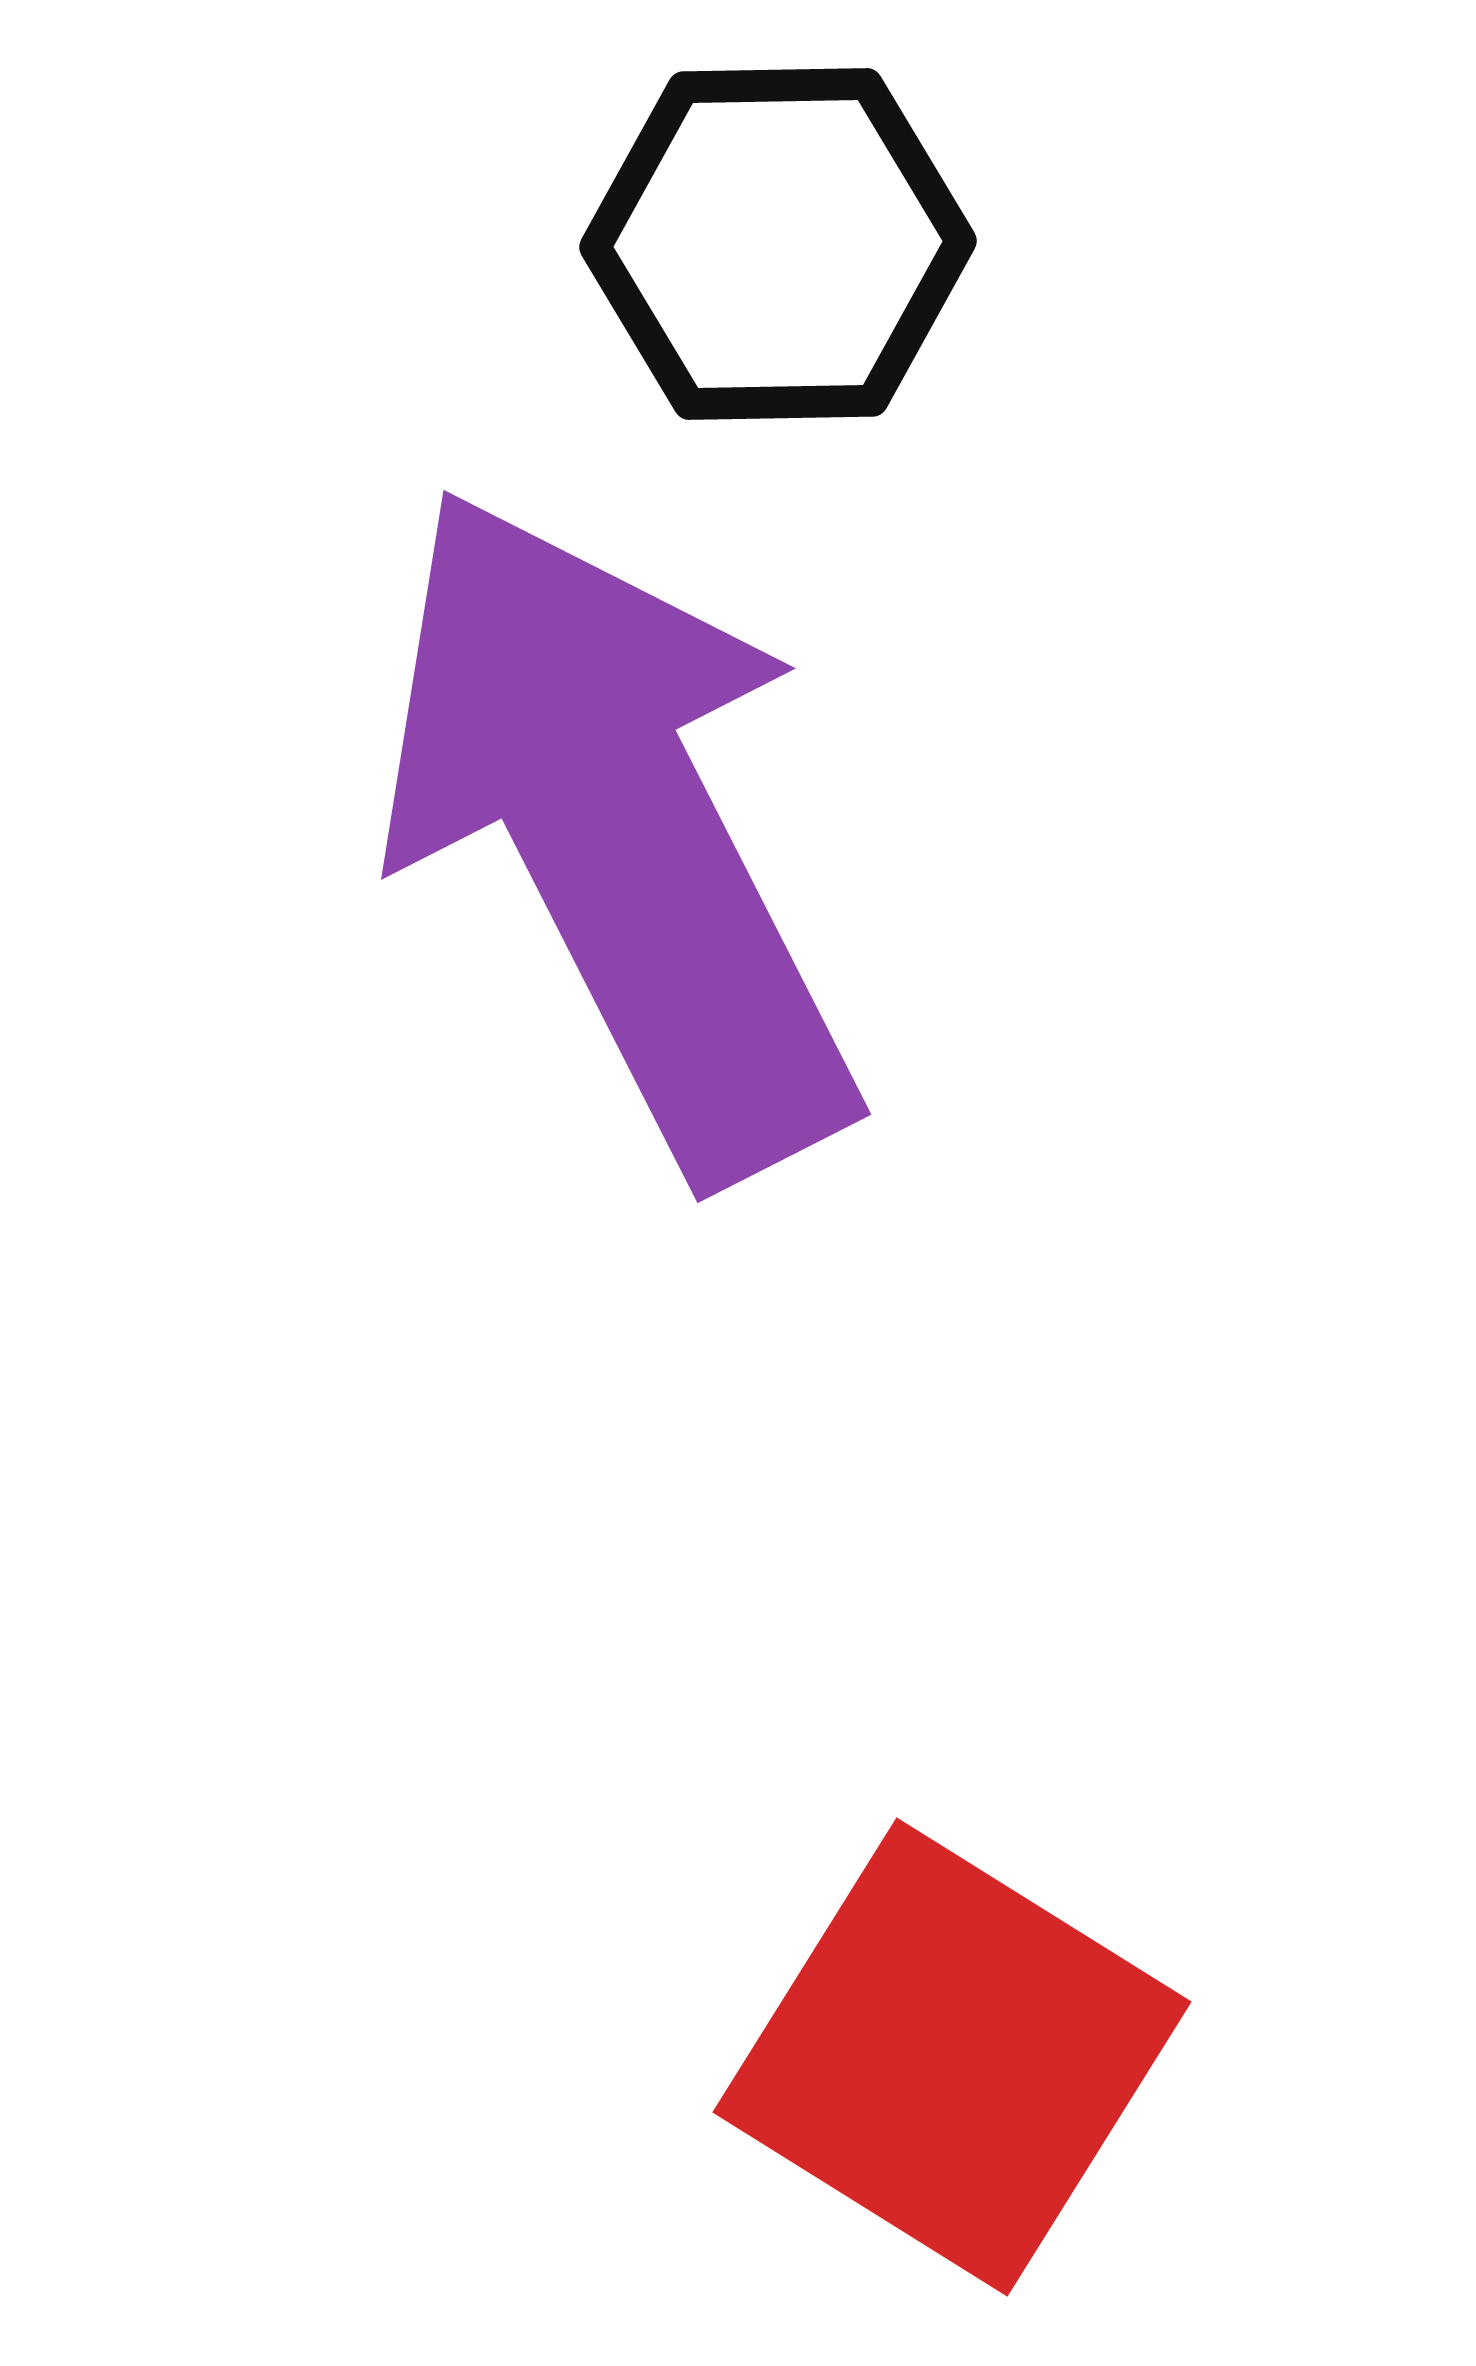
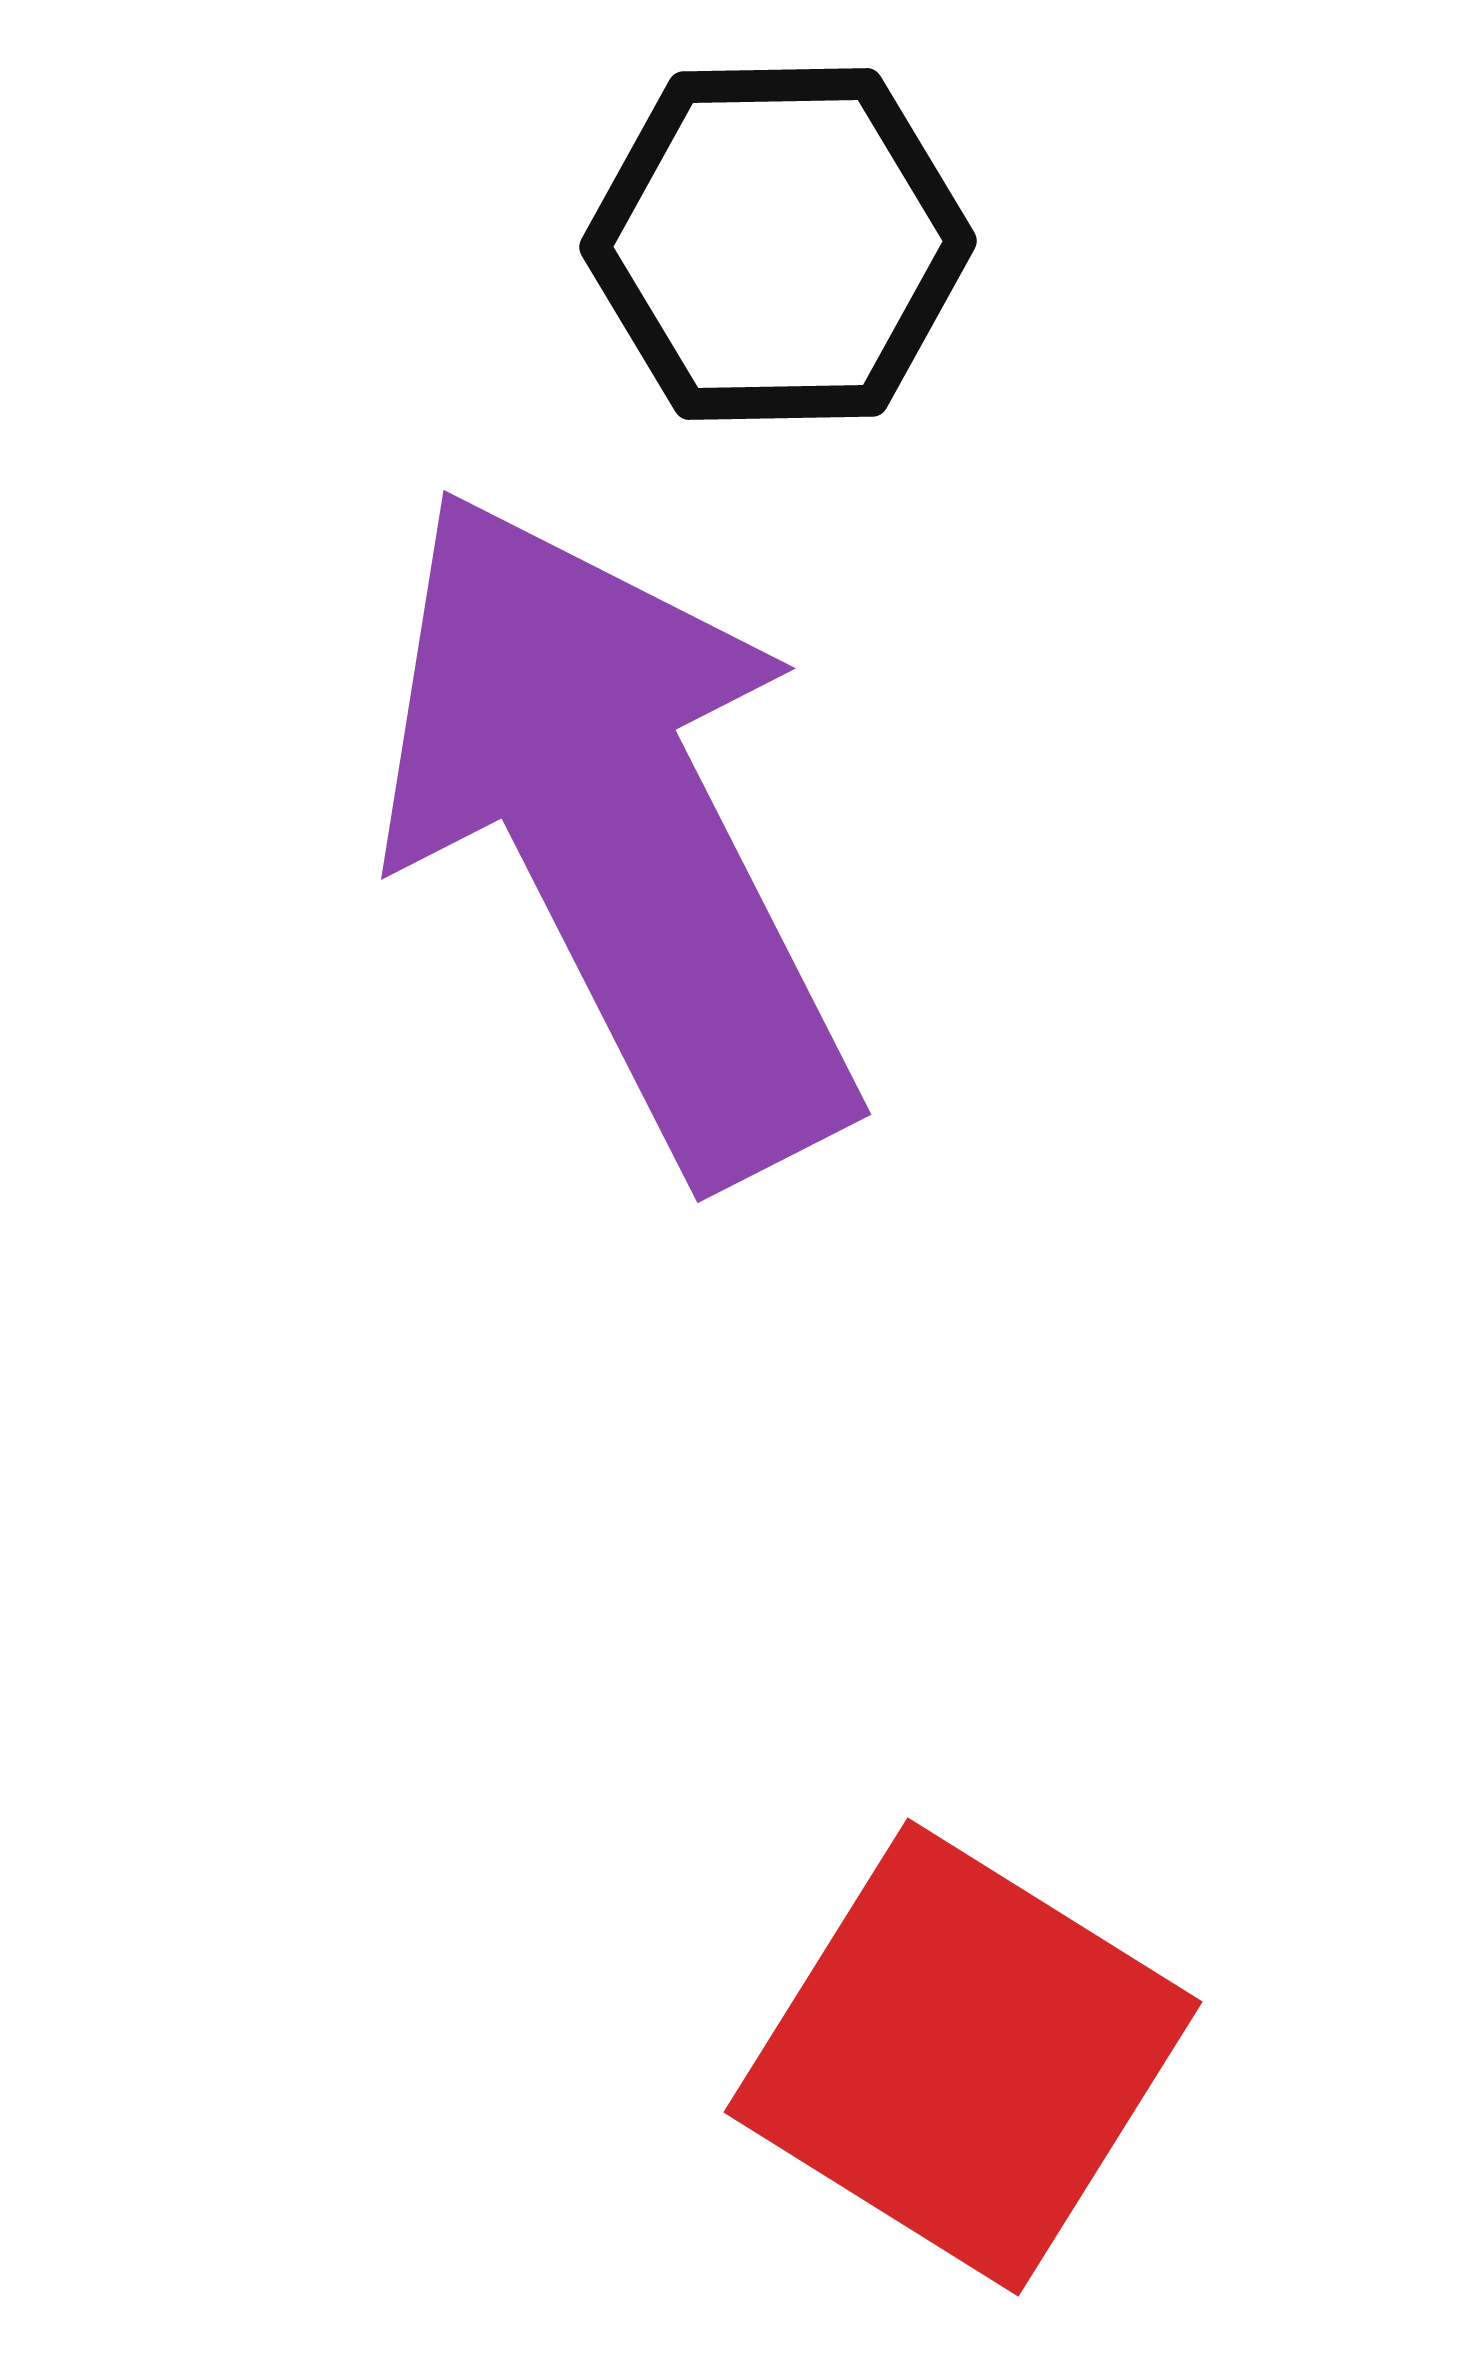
red square: moved 11 px right
